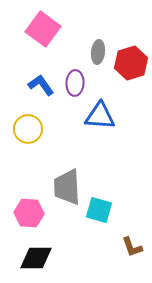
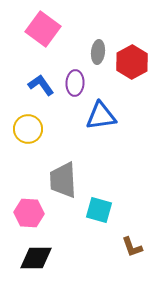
red hexagon: moved 1 px right, 1 px up; rotated 12 degrees counterclockwise
blue triangle: moved 1 px right; rotated 12 degrees counterclockwise
gray trapezoid: moved 4 px left, 7 px up
